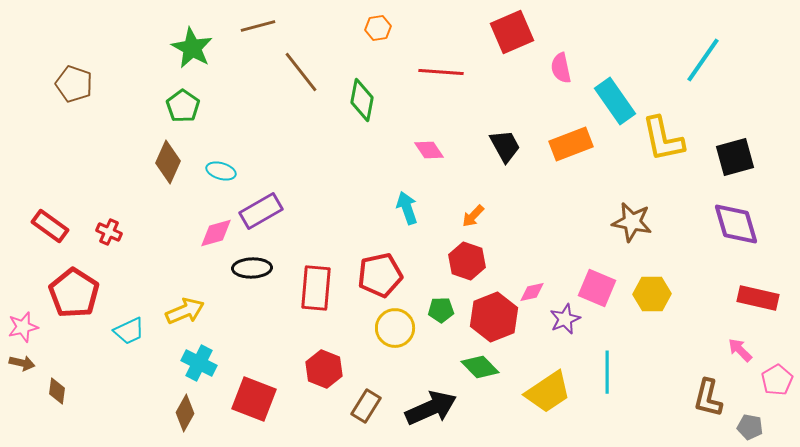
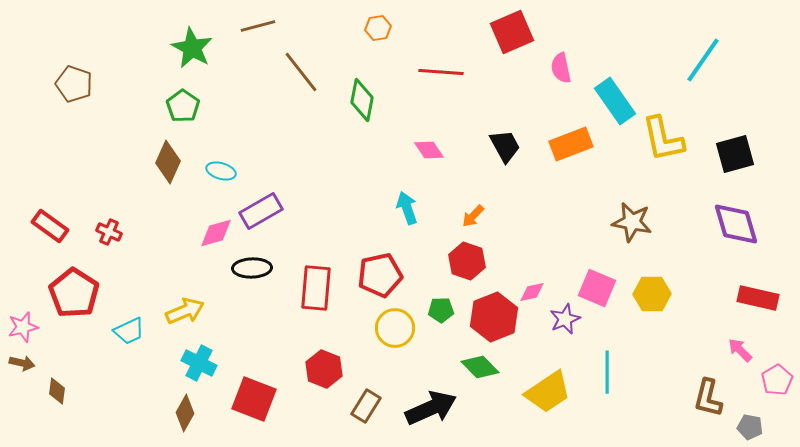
black square at (735, 157): moved 3 px up
